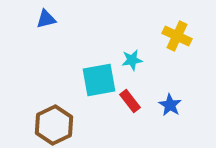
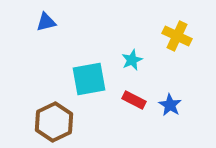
blue triangle: moved 3 px down
cyan star: rotated 15 degrees counterclockwise
cyan square: moved 10 px left, 1 px up
red rectangle: moved 4 px right, 1 px up; rotated 25 degrees counterclockwise
brown hexagon: moved 3 px up
